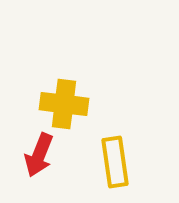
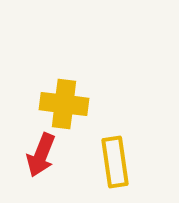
red arrow: moved 2 px right
